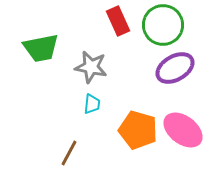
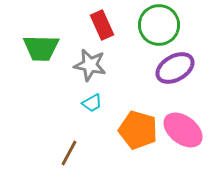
red rectangle: moved 16 px left, 4 px down
green circle: moved 4 px left
green trapezoid: rotated 12 degrees clockwise
gray star: moved 1 px left, 2 px up
cyan trapezoid: moved 1 px up; rotated 55 degrees clockwise
